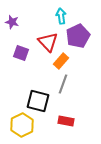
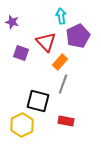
red triangle: moved 2 px left
orange rectangle: moved 1 px left, 1 px down
